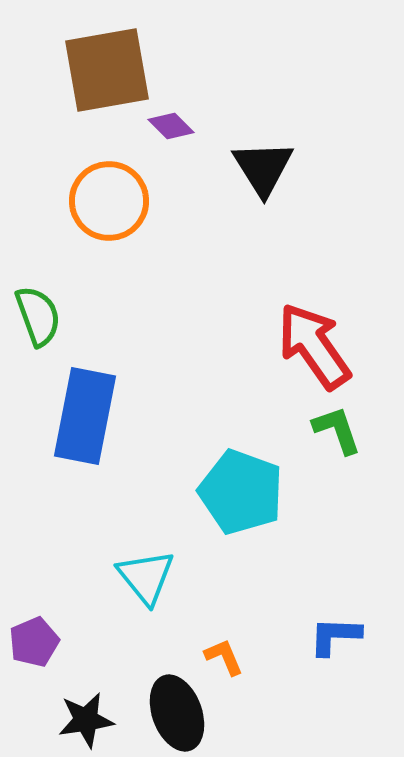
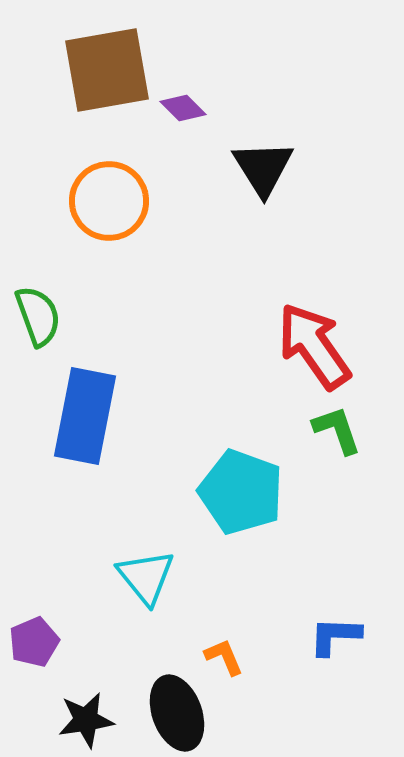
purple diamond: moved 12 px right, 18 px up
